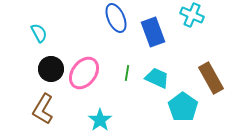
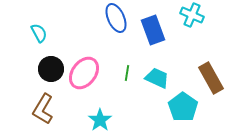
blue rectangle: moved 2 px up
